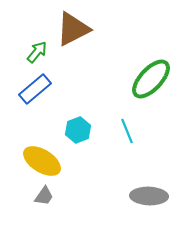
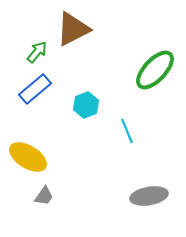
green ellipse: moved 4 px right, 9 px up
cyan hexagon: moved 8 px right, 25 px up
yellow ellipse: moved 14 px left, 4 px up
gray ellipse: rotated 12 degrees counterclockwise
